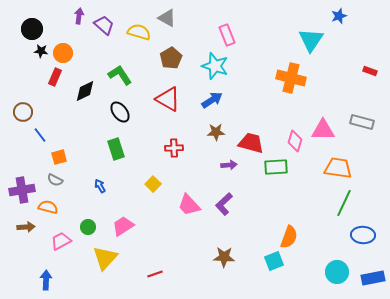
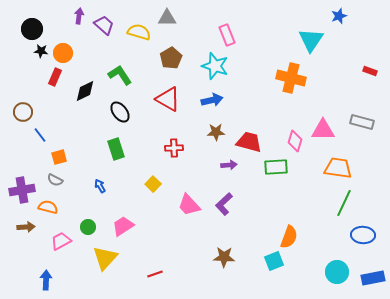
gray triangle at (167, 18): rotated 30 degrees counterclockwise
blue arrow at (212, 100): rotated 20 degrees clockwise
red trapezoid at (251, 143): moved 2 px left, 1 px up
